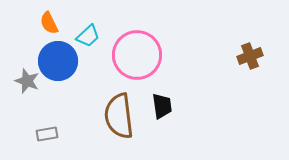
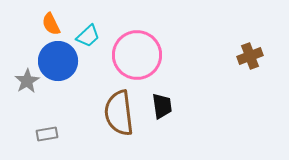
orange semicircle: moved 2 px right, 1 px down
gray star: rotated 20 degrees clockwise
brown semicircle: moved 3 px up
